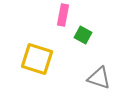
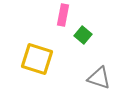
green square: rotated 12 degrees clockwise
